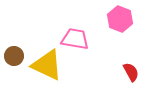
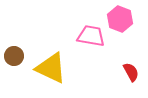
pink trapezoid: moved 16 px right, 3 px up
yellow triangle: moved 4 px right, 3 px down
